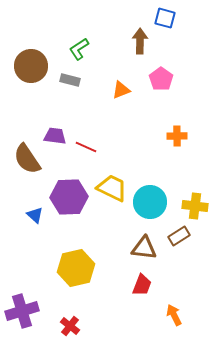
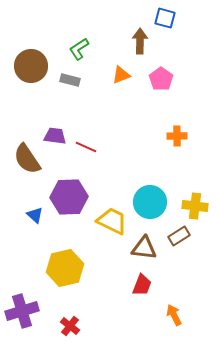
orange triangle: moved 15 px up
yellow trapezoid: moved 33 px down
yellow hexagon: moved 11 px left
